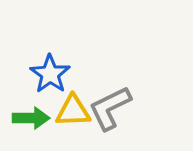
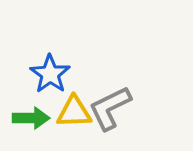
yellow triangle: moved 1 px right, 1 px down
